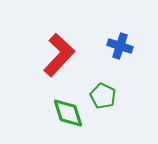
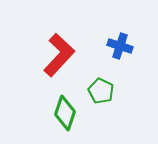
green pentagon: moved 2 px left, 5 px up
green diamond: moved 3 px left; rotated 36 degrees clockwise
